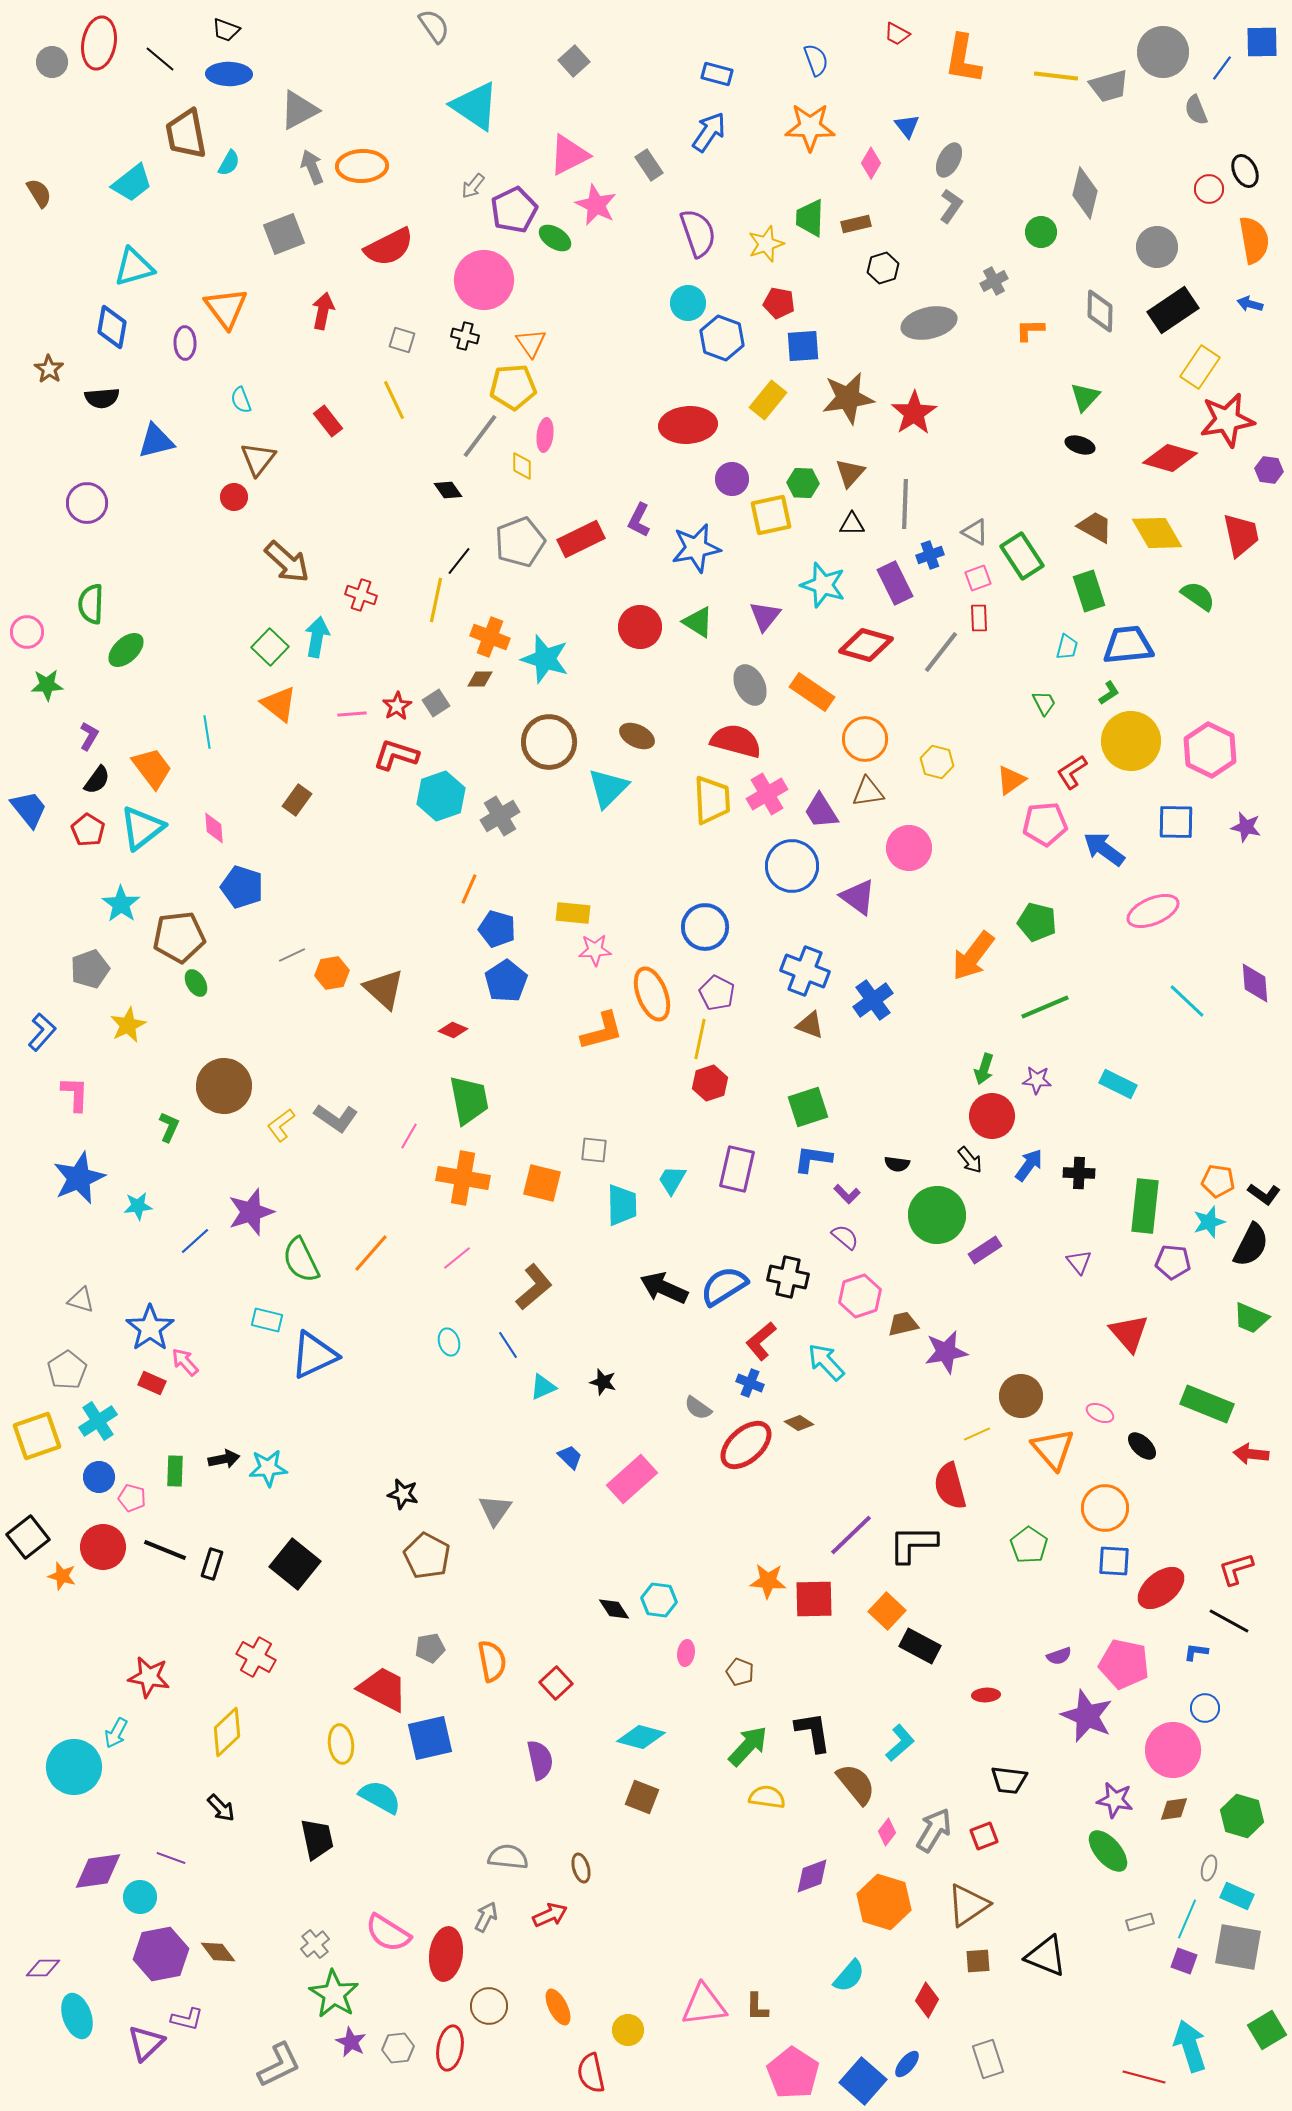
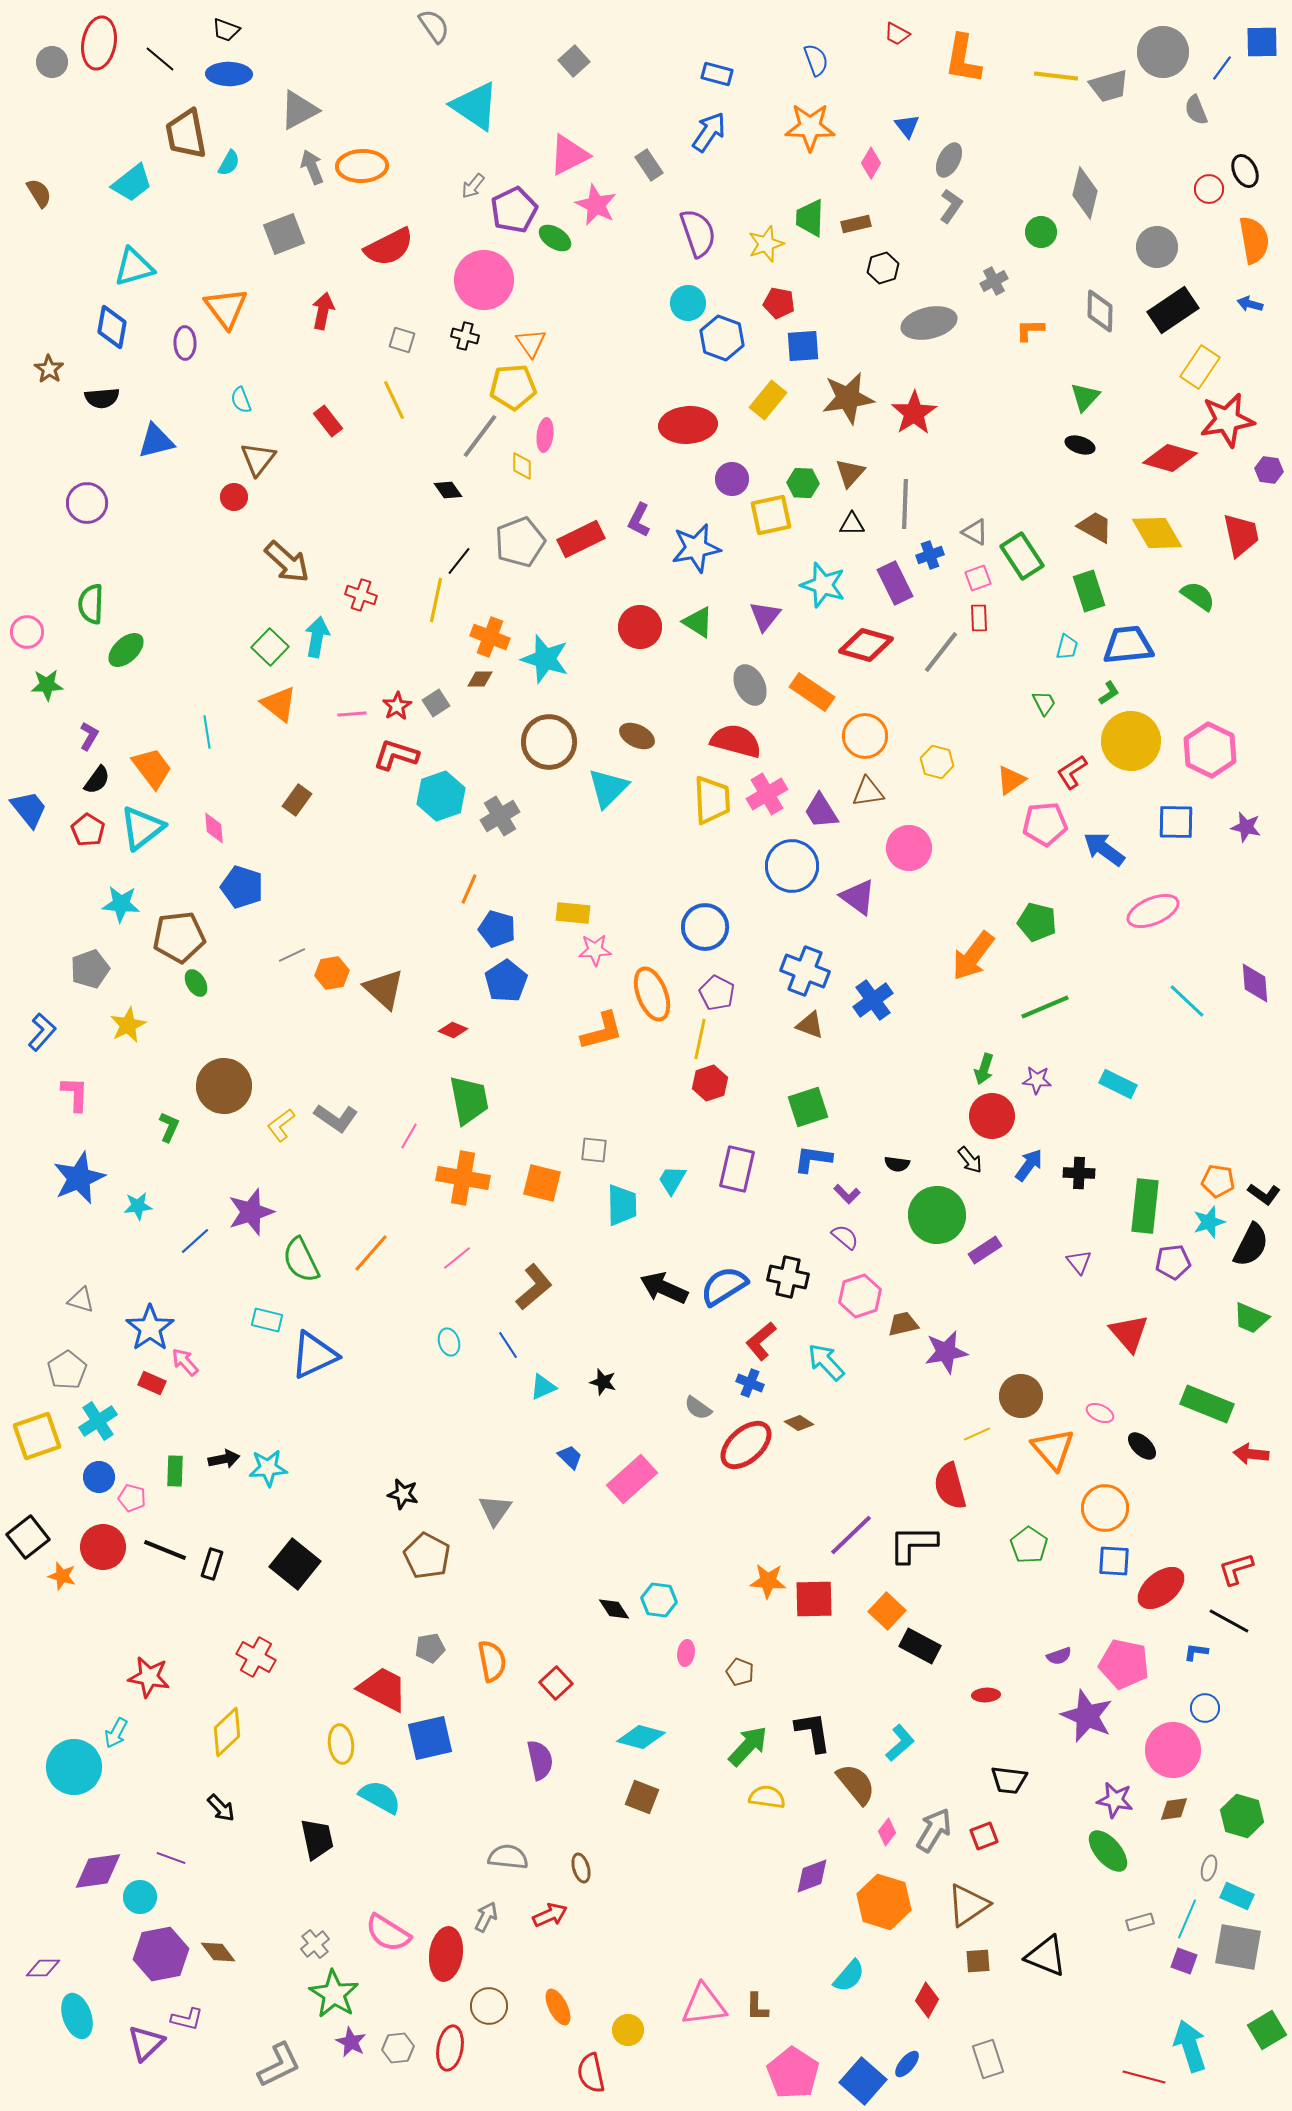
orange circle at (865, 739): moved 3 px up
cyan star at (121, 904): rotated 30 degrees counterclockwise
purple pentagon at (1173, 1262): rotated 12 degrees counterclockwise
